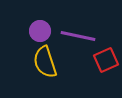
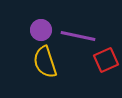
purple circle: moved 1 px right, 1 px up
